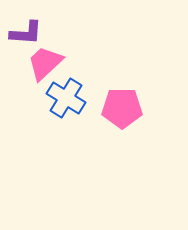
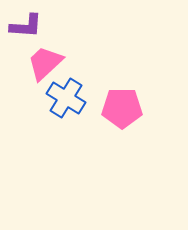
purple L-shape: moved 7 px up
